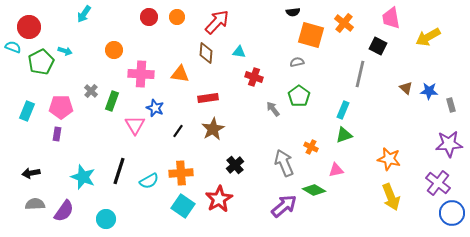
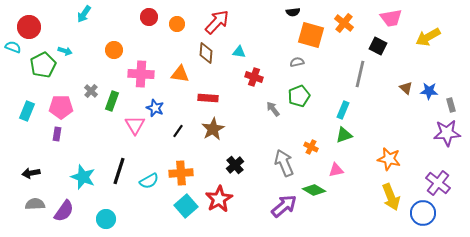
orange circle at (177, 17): moved 7 px down
pink trapezoid at (391, 18): rotated 90 degrees counterclockwise
green pentagon at (41, 62): moved 2 px right, 3 px down
green pentagon at (299, 96): rotated 15 degrees clockwise
red rectangle at (208, 98): rotated 12 degrees clockwise
purple star at (449, 144): moved 2 px left, 11 px up
cyan square at (183, 206): moved 3 px right; rotated 15 degrees clockwise
blue circle at (452, 213): moved 29 px left
